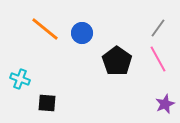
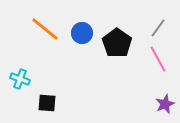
black pentagon: moved 18 px up
